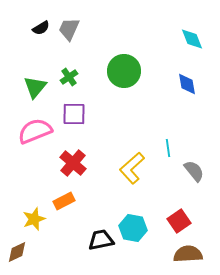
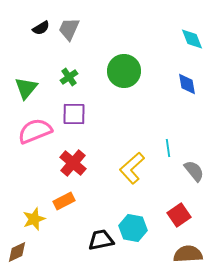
green triangle: moved 9 px left, 1 px down
red square: moved 6 px up
